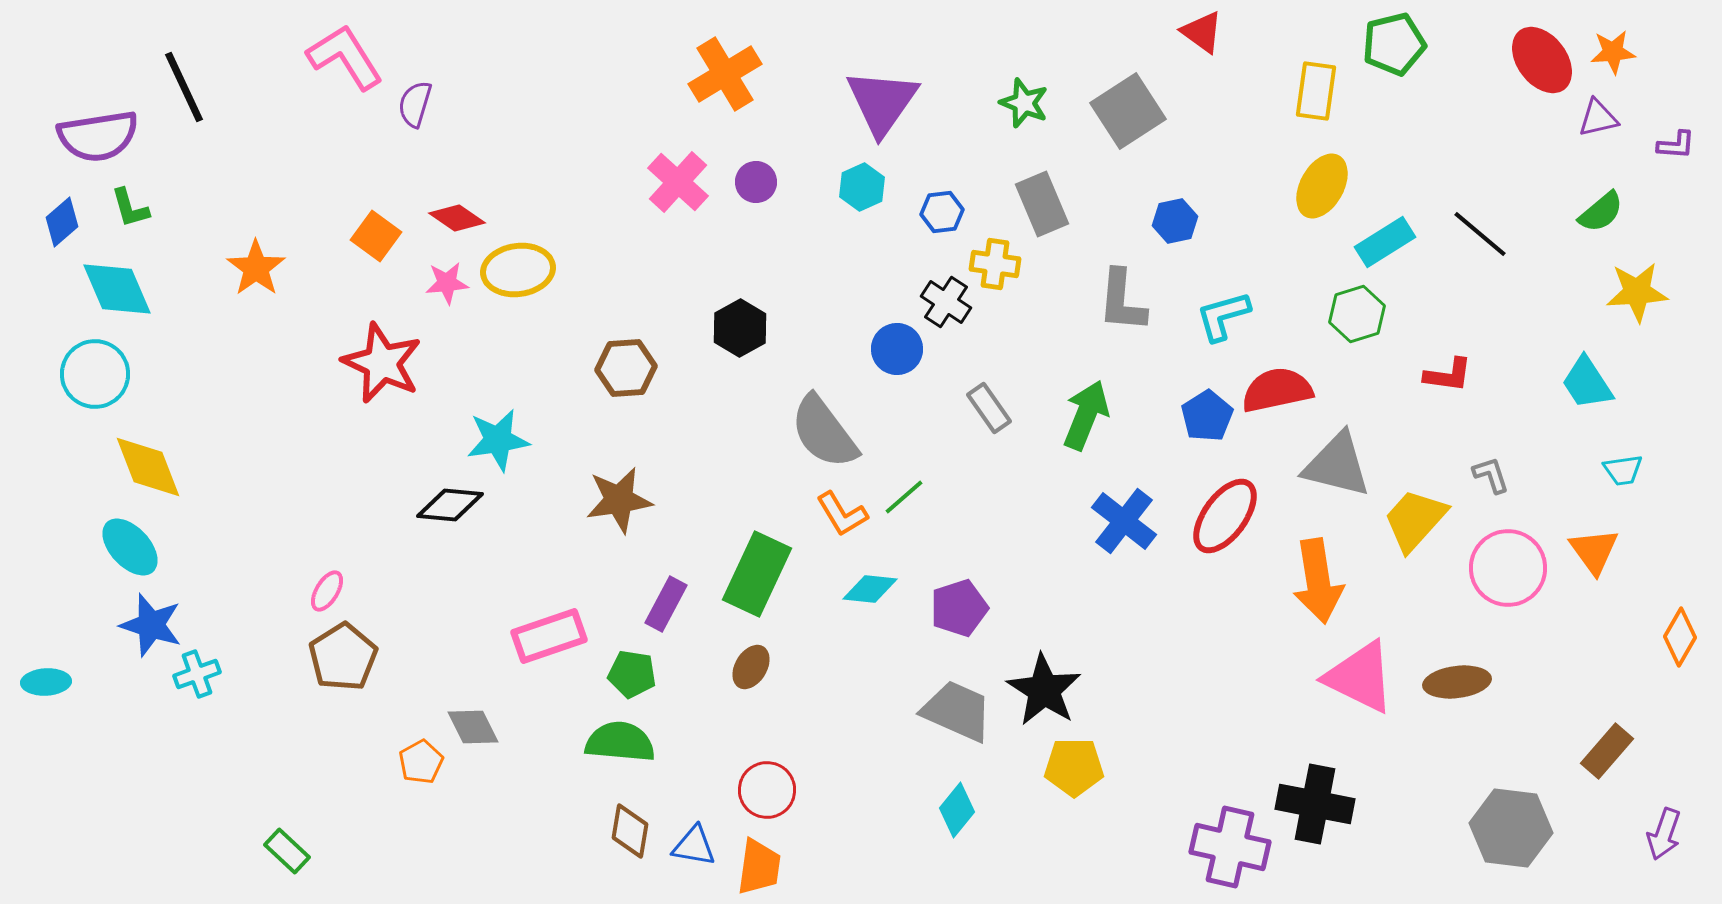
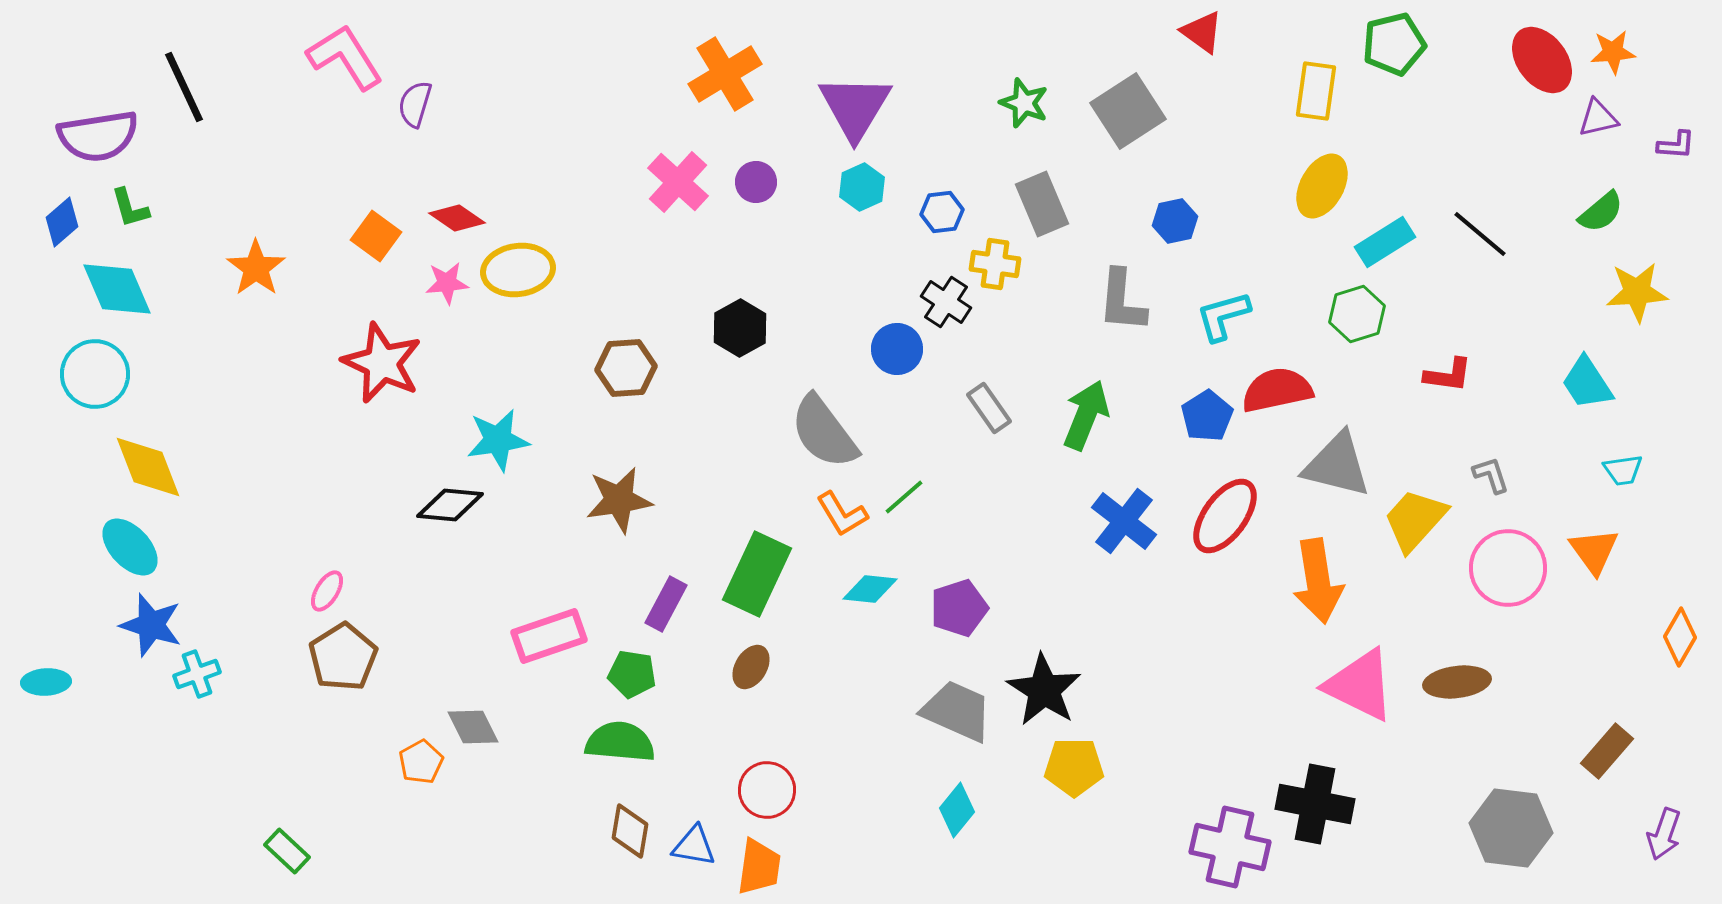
purple triangle at (882, 102): moved 27 px left, 5 px down; rotated 4 degrees counterclockwise
pink triangle at (1360, 677): moved 8 px down
